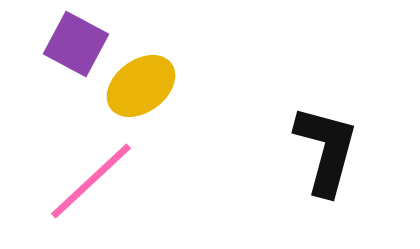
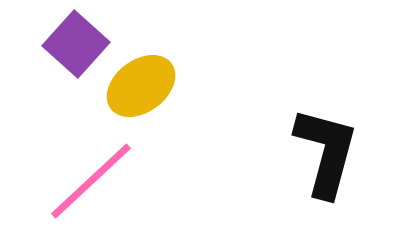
purple square: rotated 14 degrees clockwise
black L-shape: moved 2 px down
